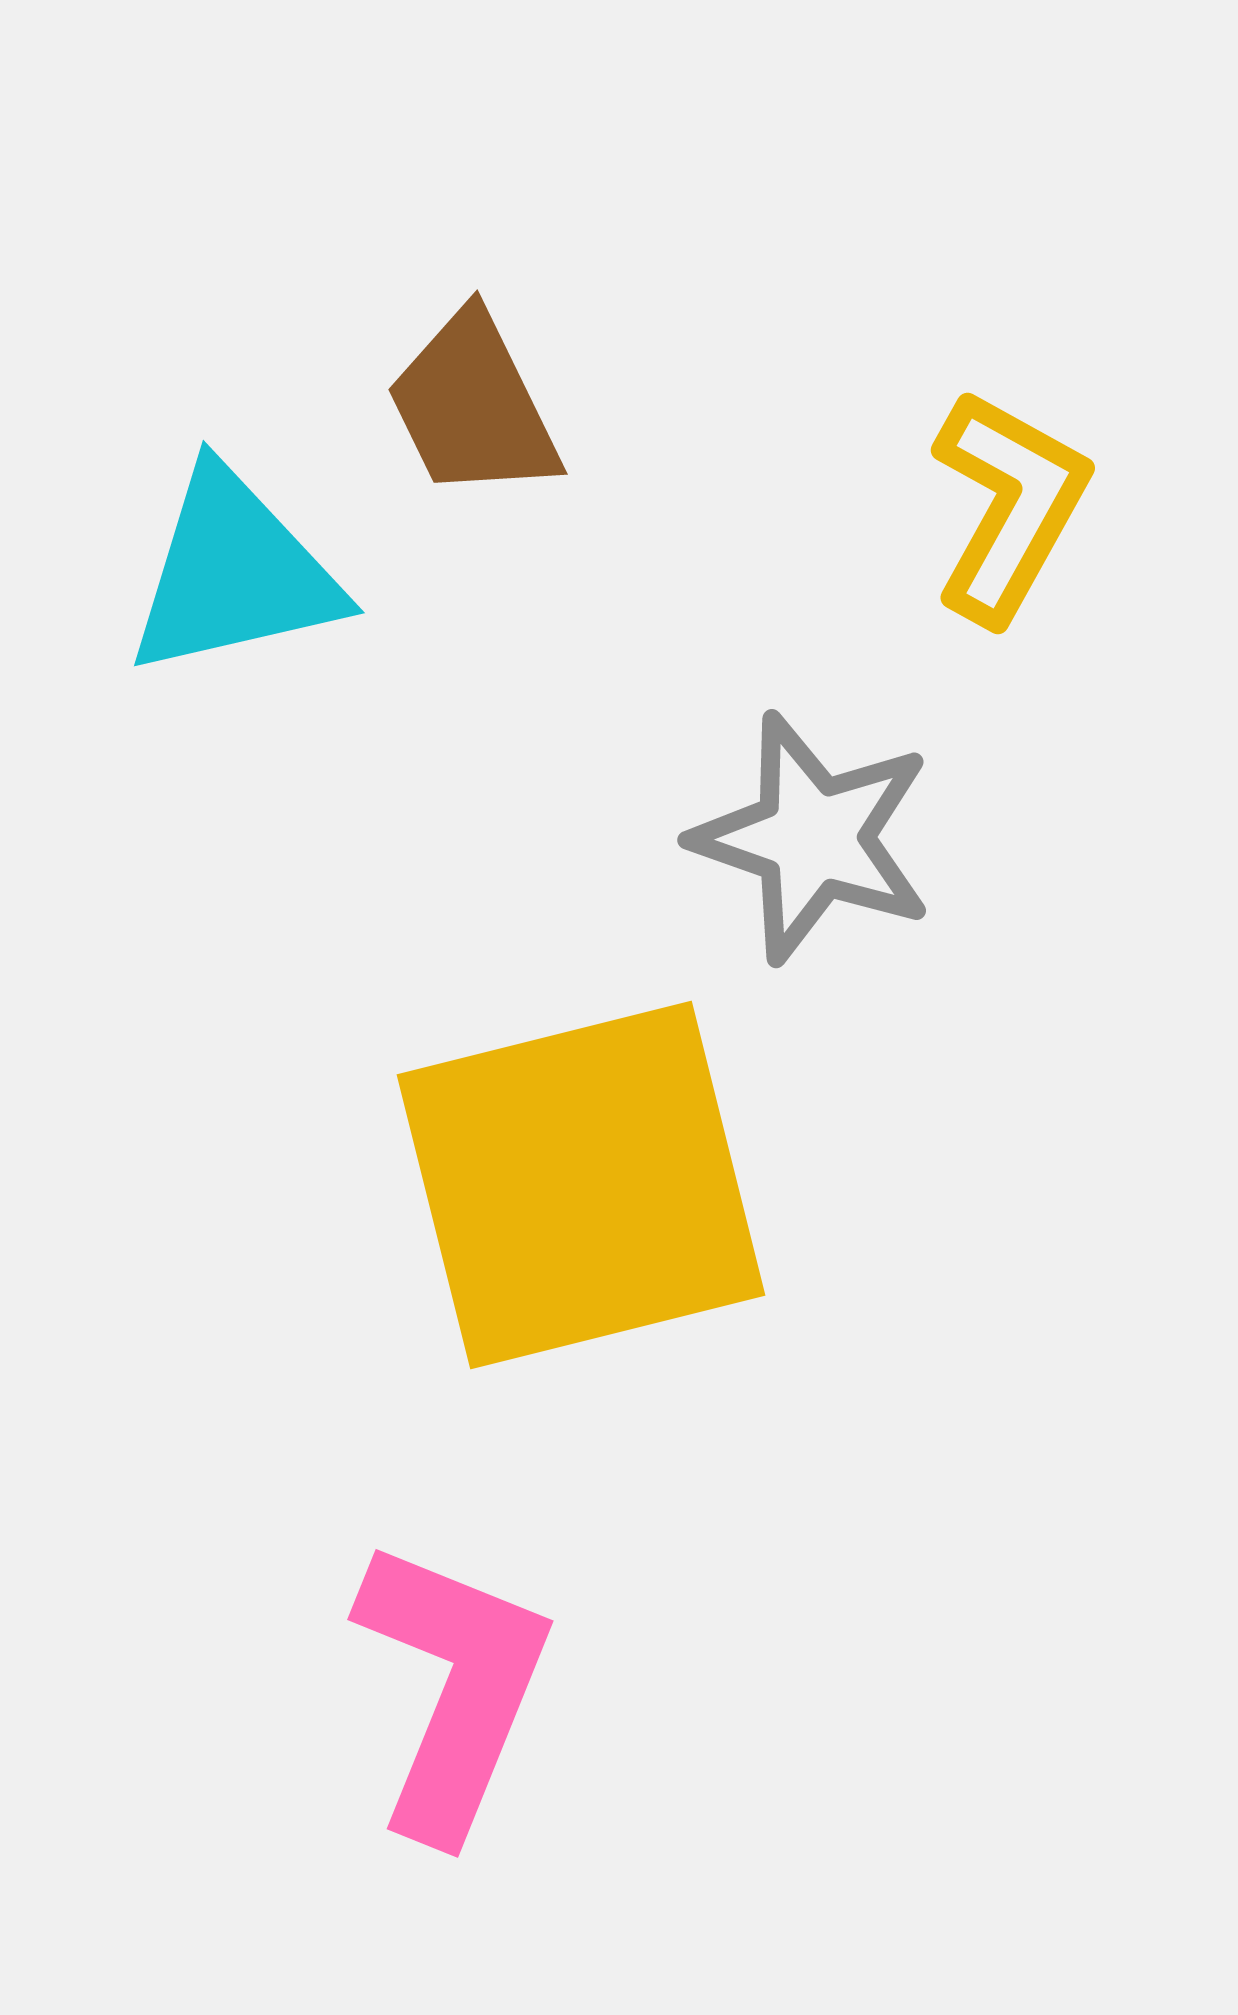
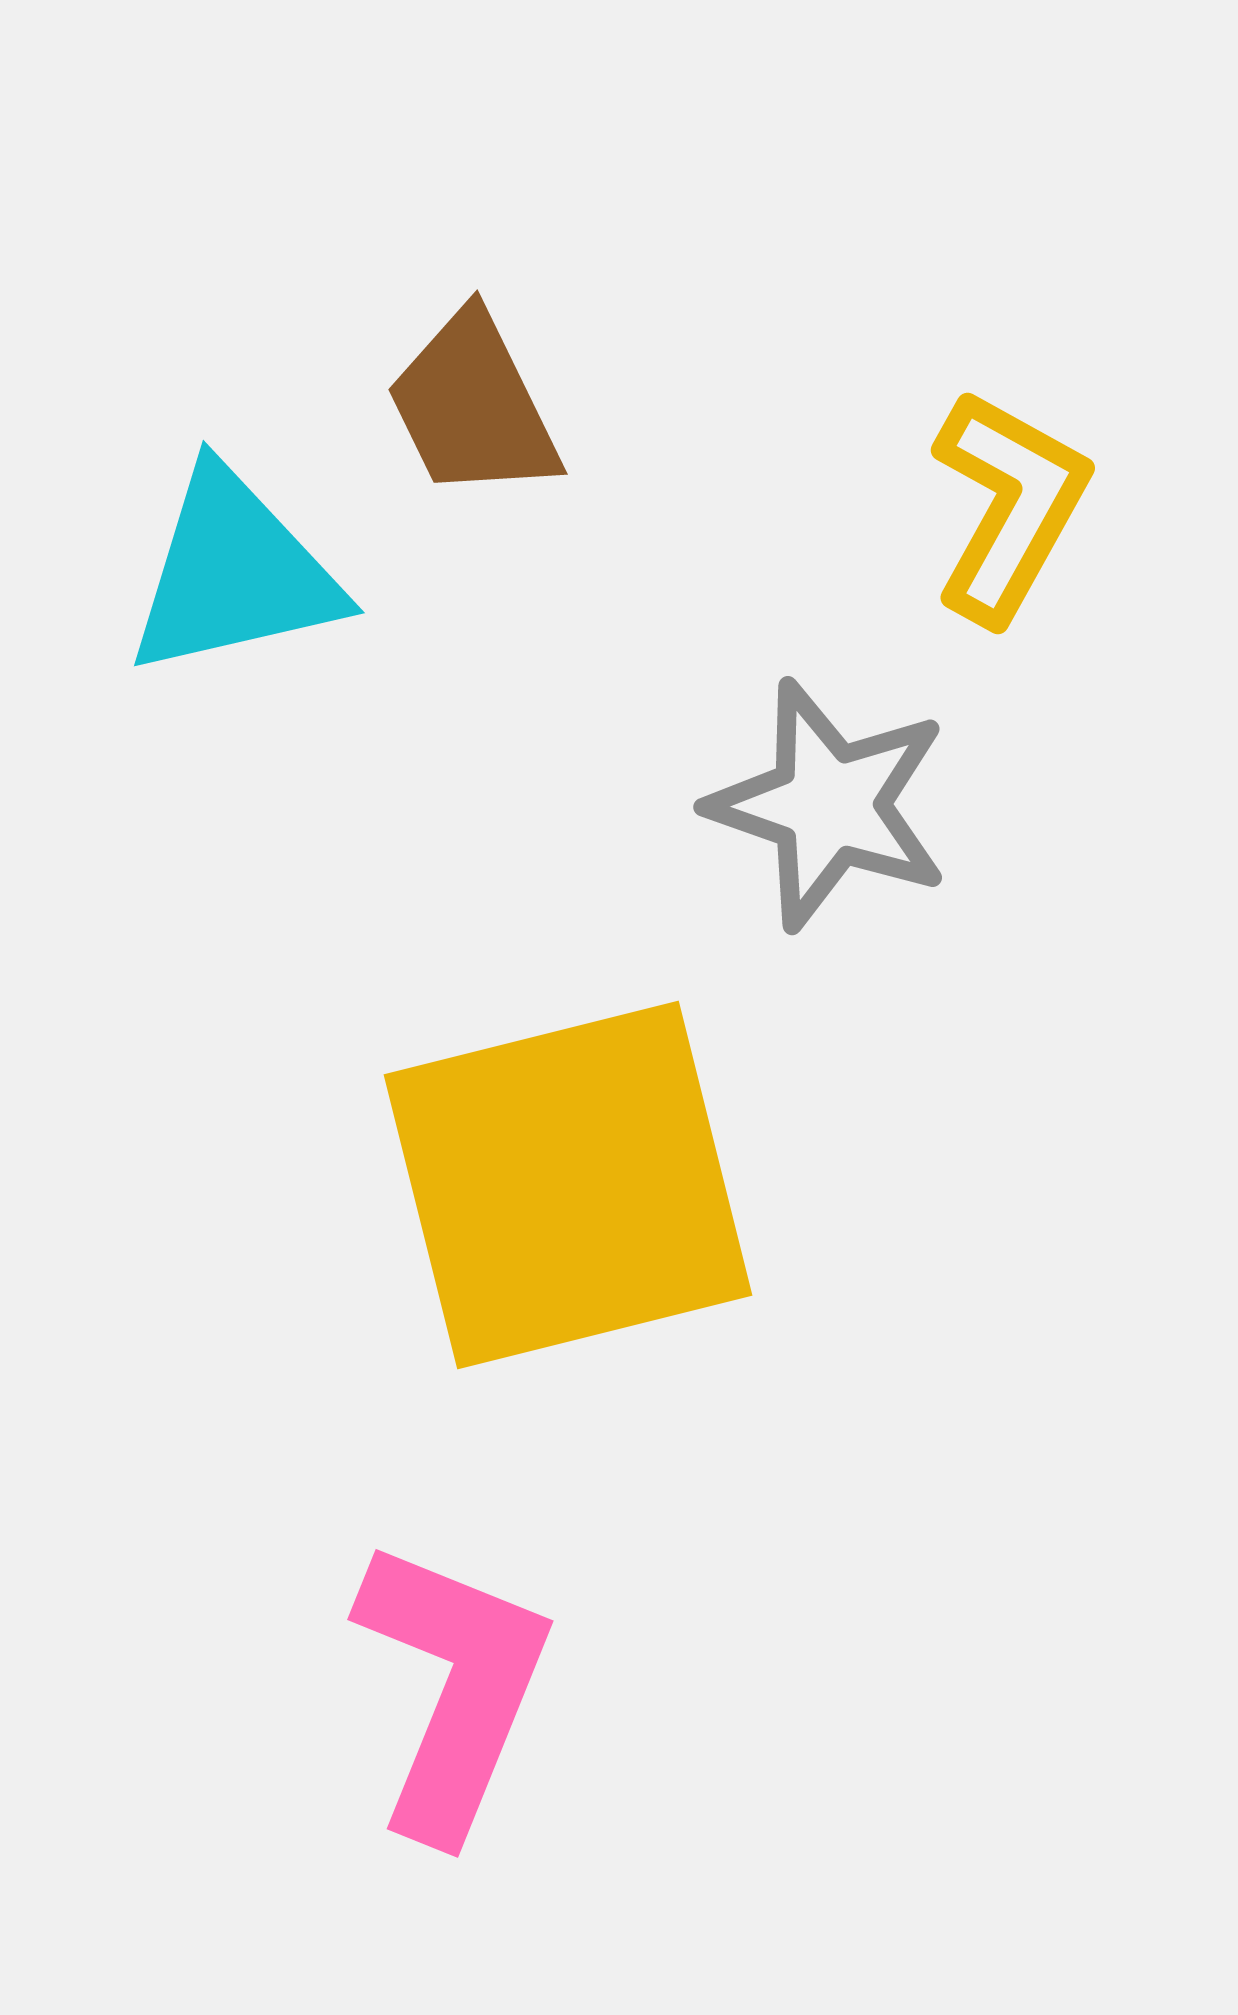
gray star: moved 16 px right, 33 px up
yellow square: moved 13 px left
